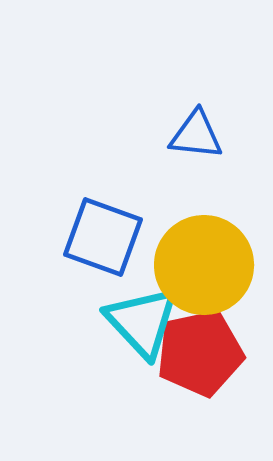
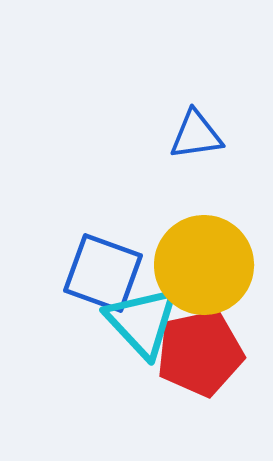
blue triangle: rotated 14 degrees counterclockwise
blue square: moved 36 px down
